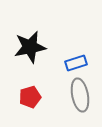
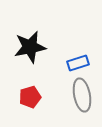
blue rectangle: moved 2 px right
gray ellipse: moved 2 px right
